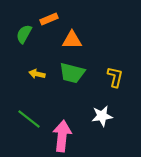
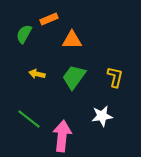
green trapezoid: moved 2 px right, 4 px down; rotated 112 degrees clockwise
